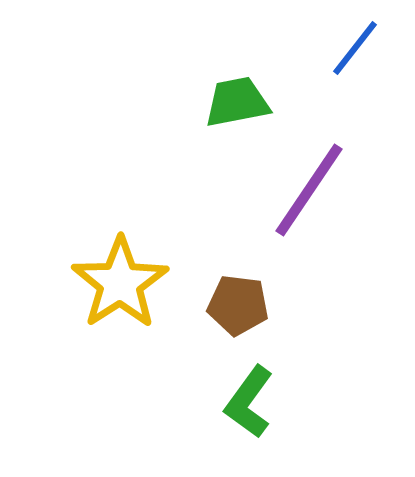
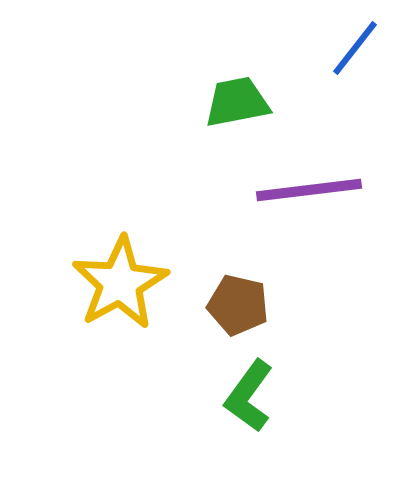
purple line: rotated 49 degrees clockwise
yellow star: rotated 4 degrees clockwise
brown pentagon: rotated 6 degrees clockwise
green L-shape: moved 6 px up
